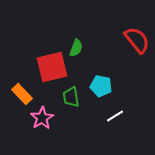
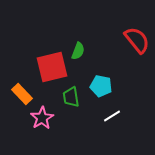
green semicircle: moved 2 px right, 3 px down
white line: moved 3 px left
